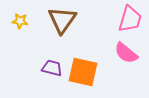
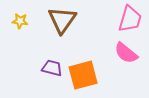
orange square: moved 3 px down; rotated 28 degrees counterclockwise
